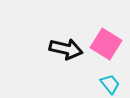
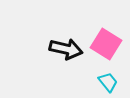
cyan trapezoid: moved 2 px left, 2 px up
